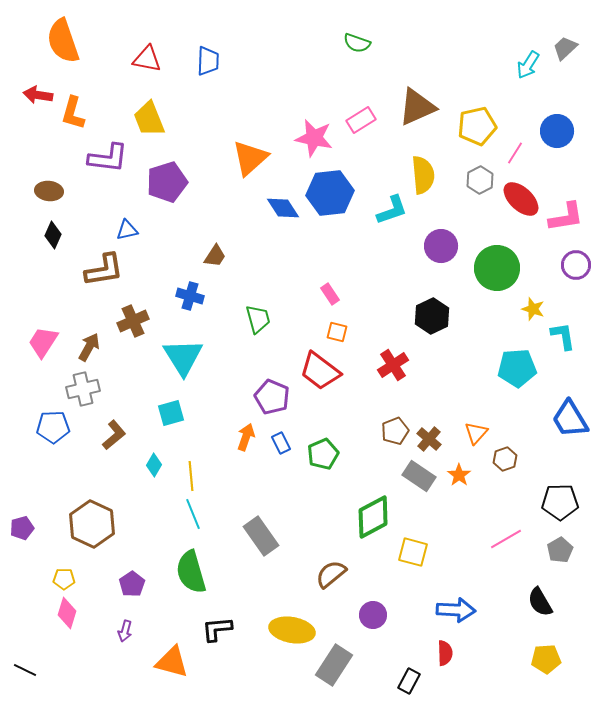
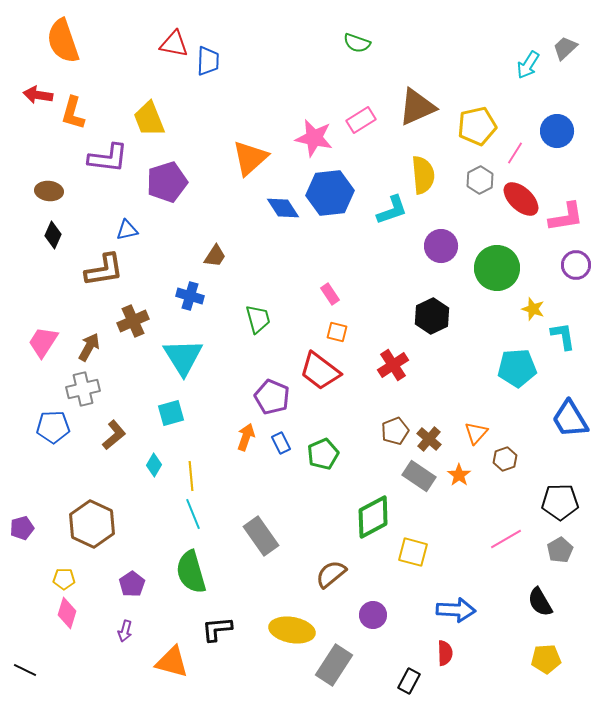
red triangle at (147, 59): moved 27 px right, 15 px up
